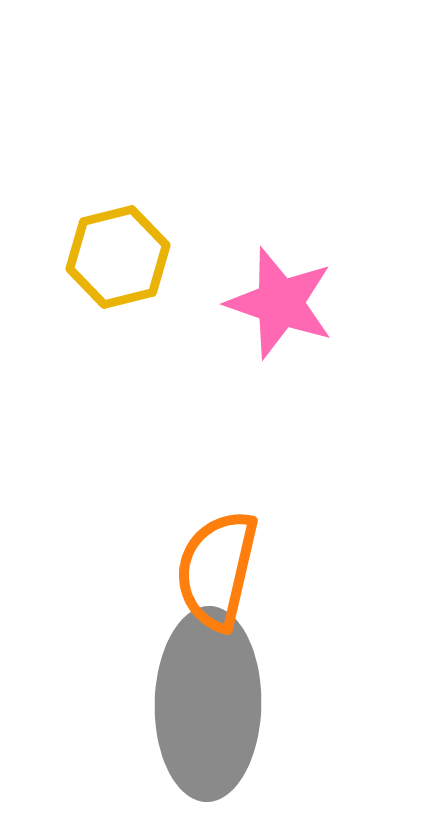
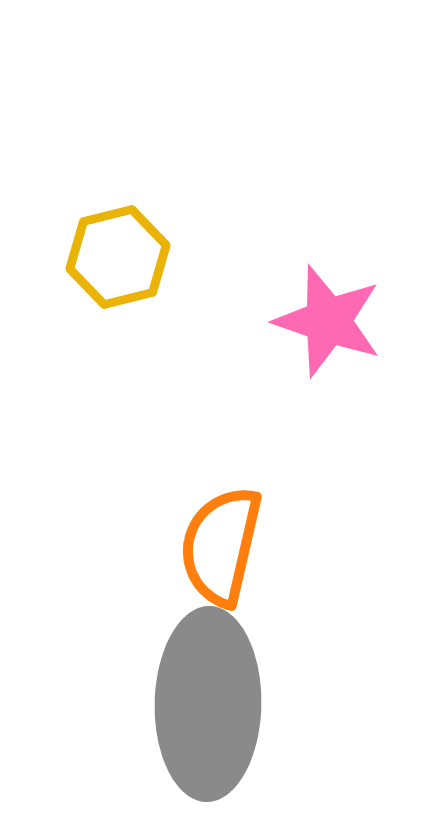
pink star: moved 48 px right, 18 px down
orange semicircle: moved 4 px right, 24 px up
